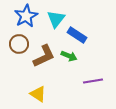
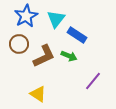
purple line: rotated 42 degrees counterclockwise
